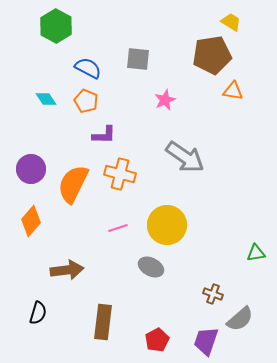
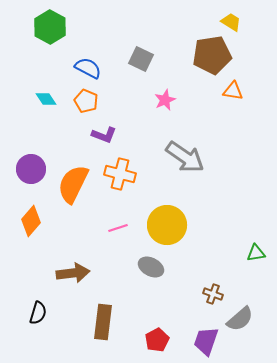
green hexagon: moved 6 px left, 1 px down
gray square: moved 3 px right; rotated 20 degrees clockwise
purple L-shape: rotated 20 degrees clockwise
brown arrow: moved 6 px right, 3 px down
